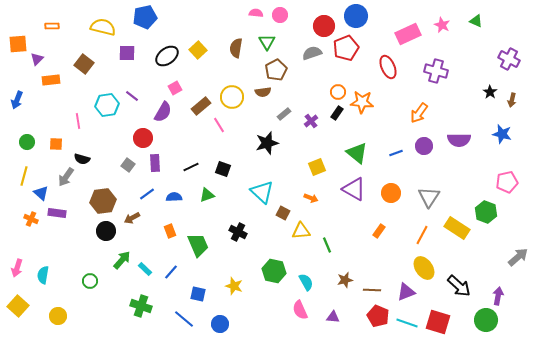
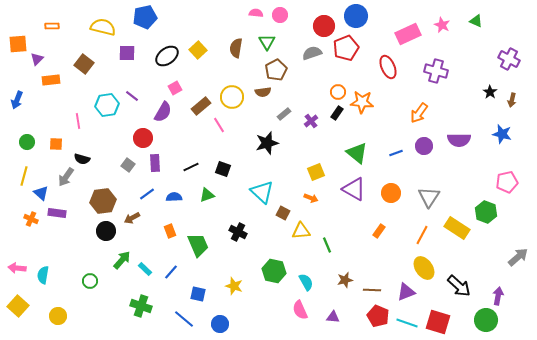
yellow square at (317, 167): moved 1 px left, 5 px down
pink arrow at (17, 268): rotated 78 degrees clockwise
